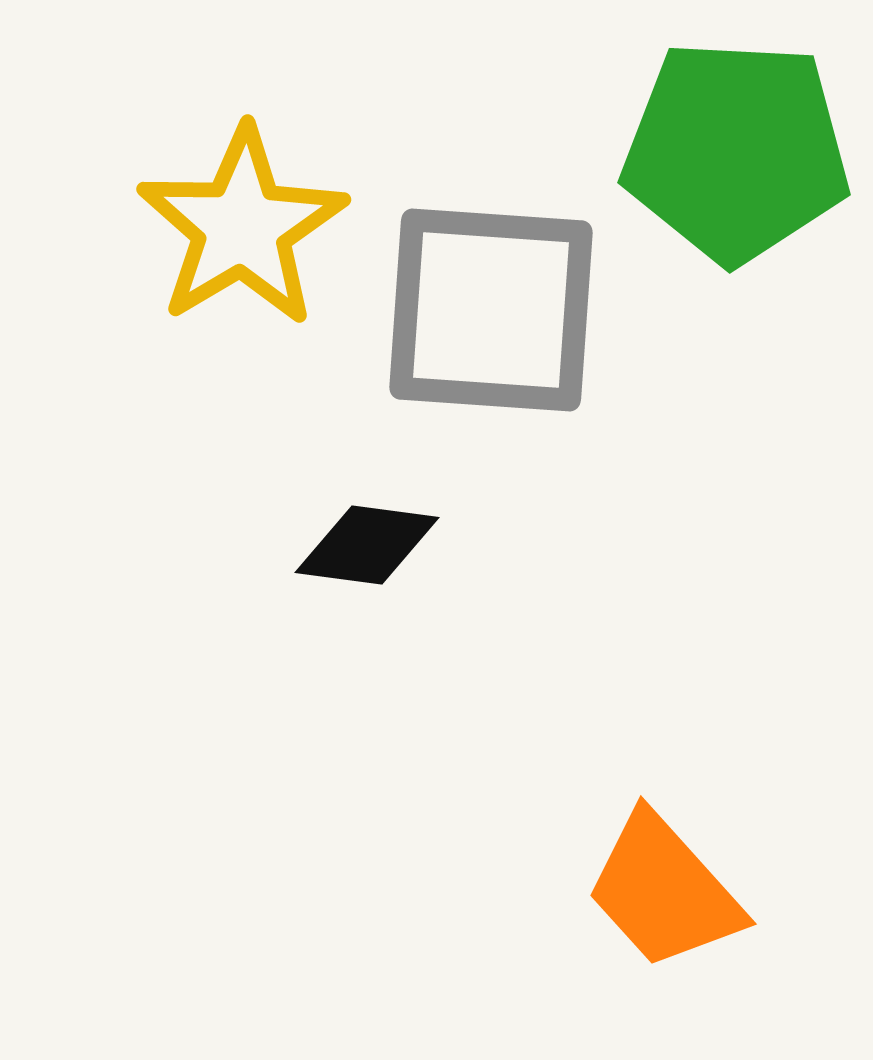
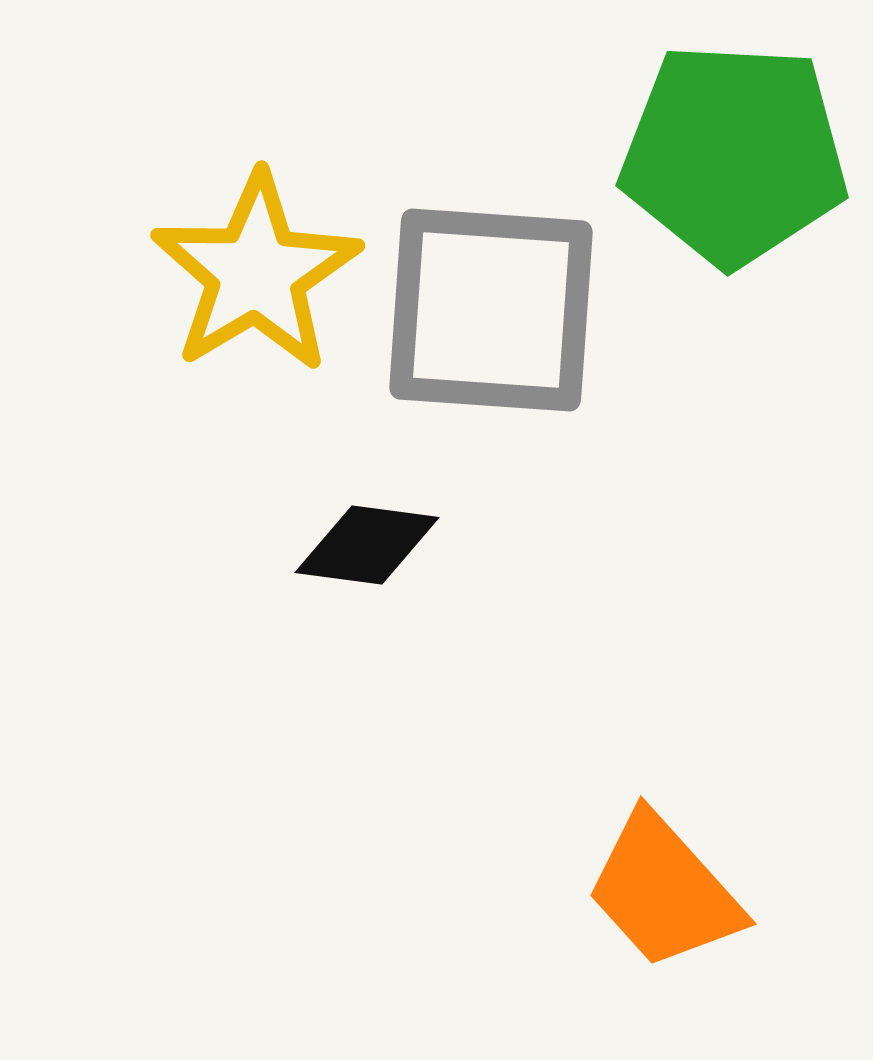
green pentagon: moved 2 px left, 3 px down
yellow star: moved 14 px right, 46 px down
